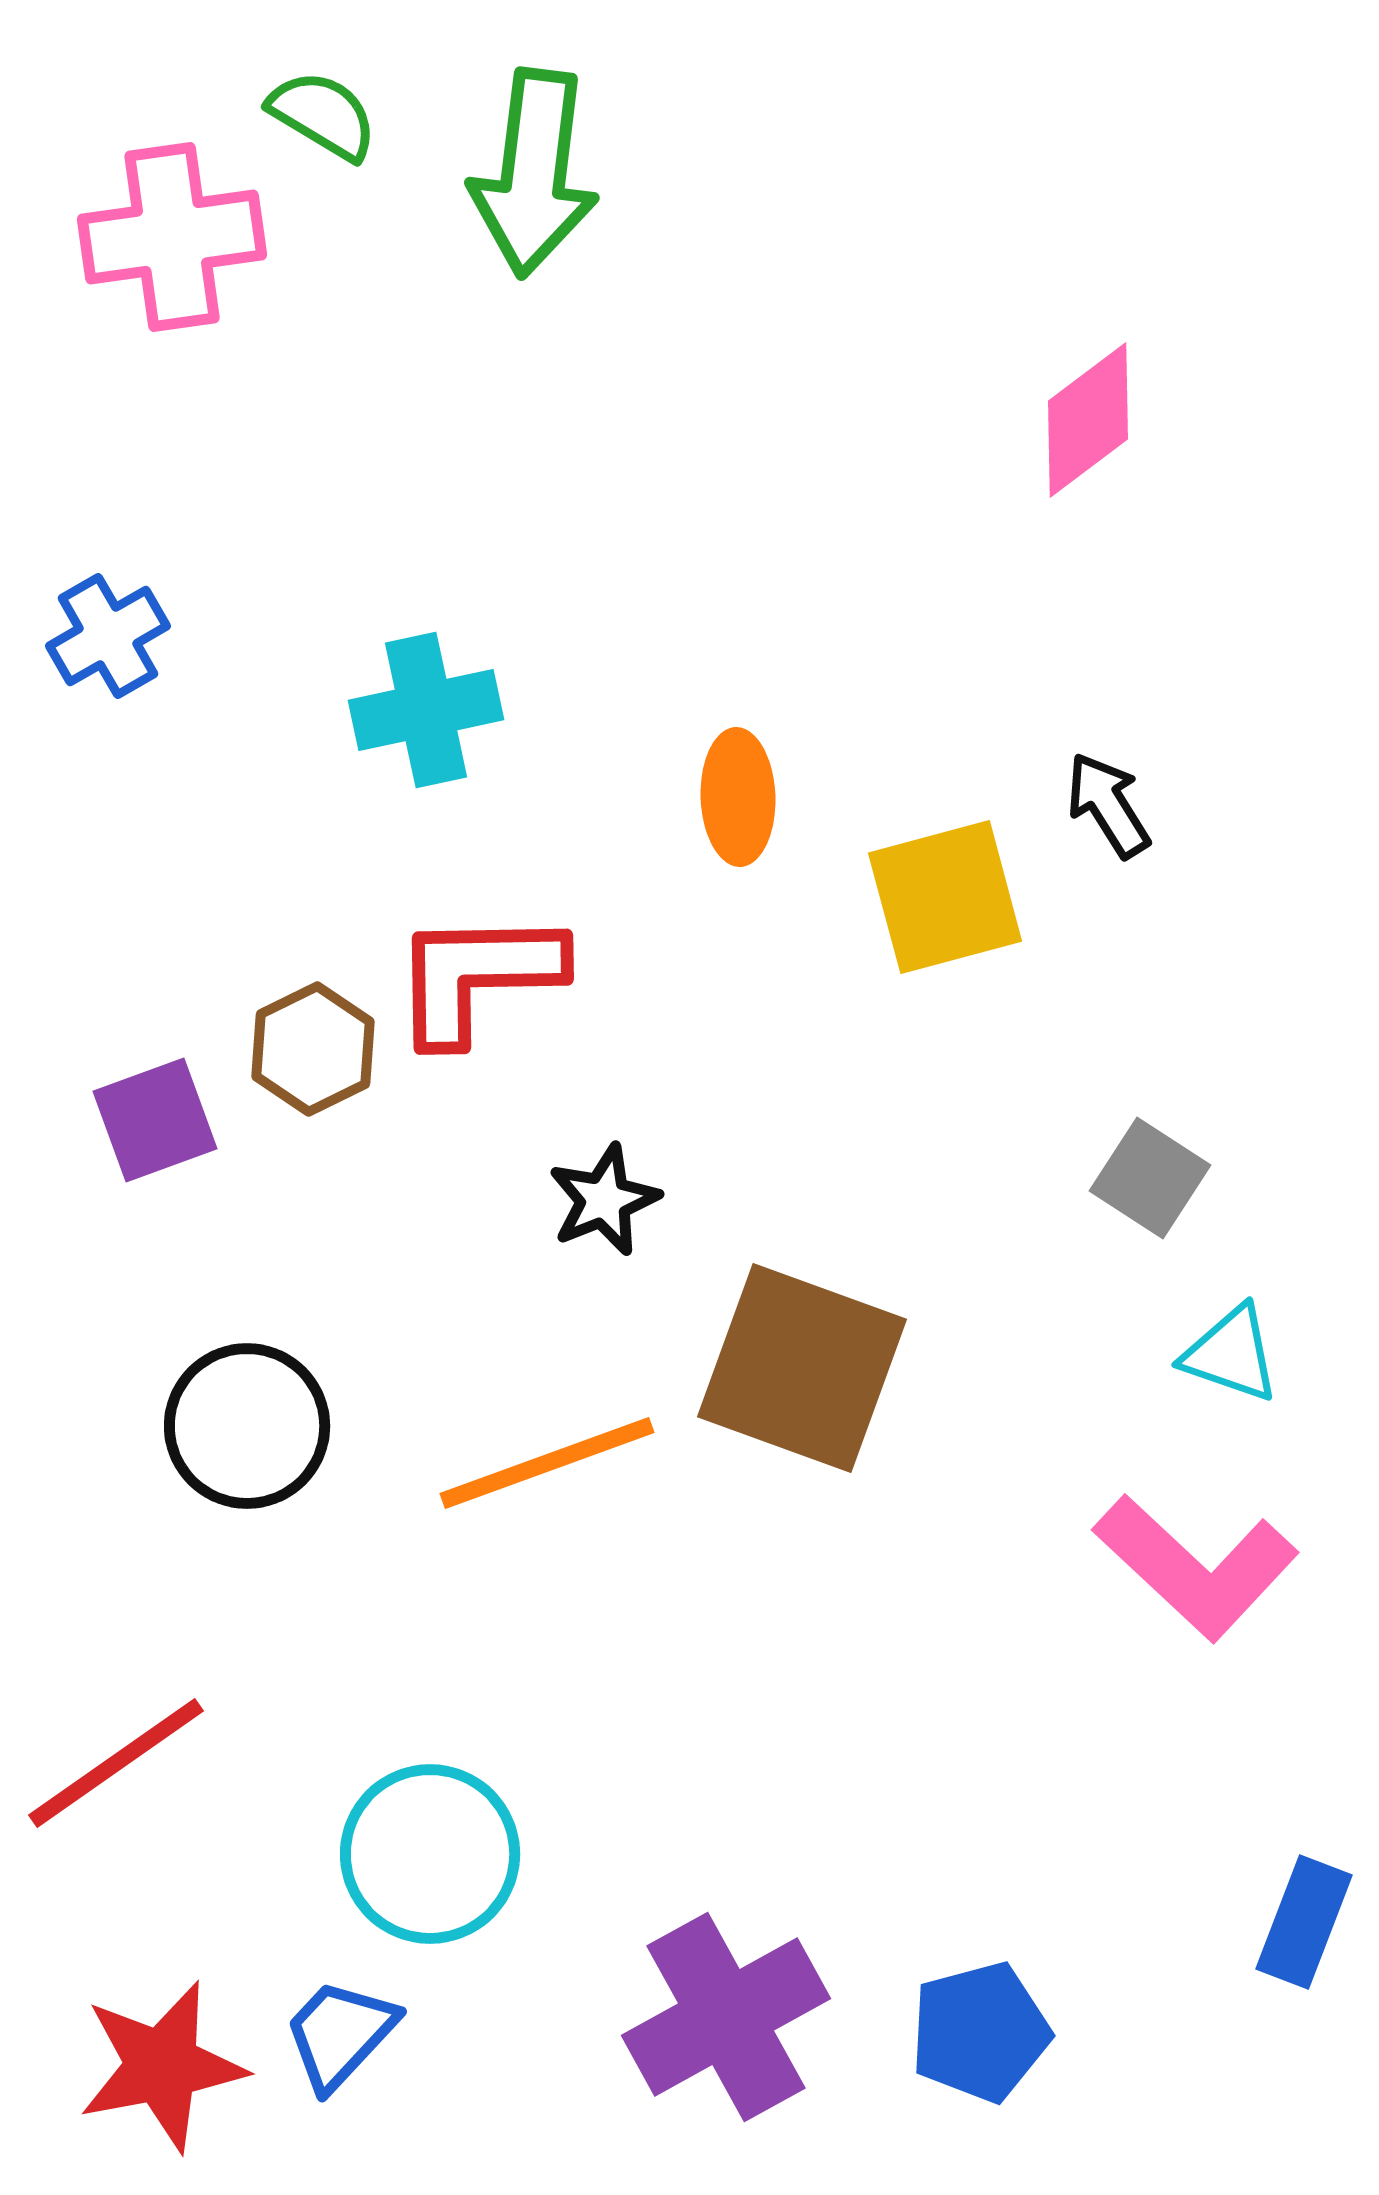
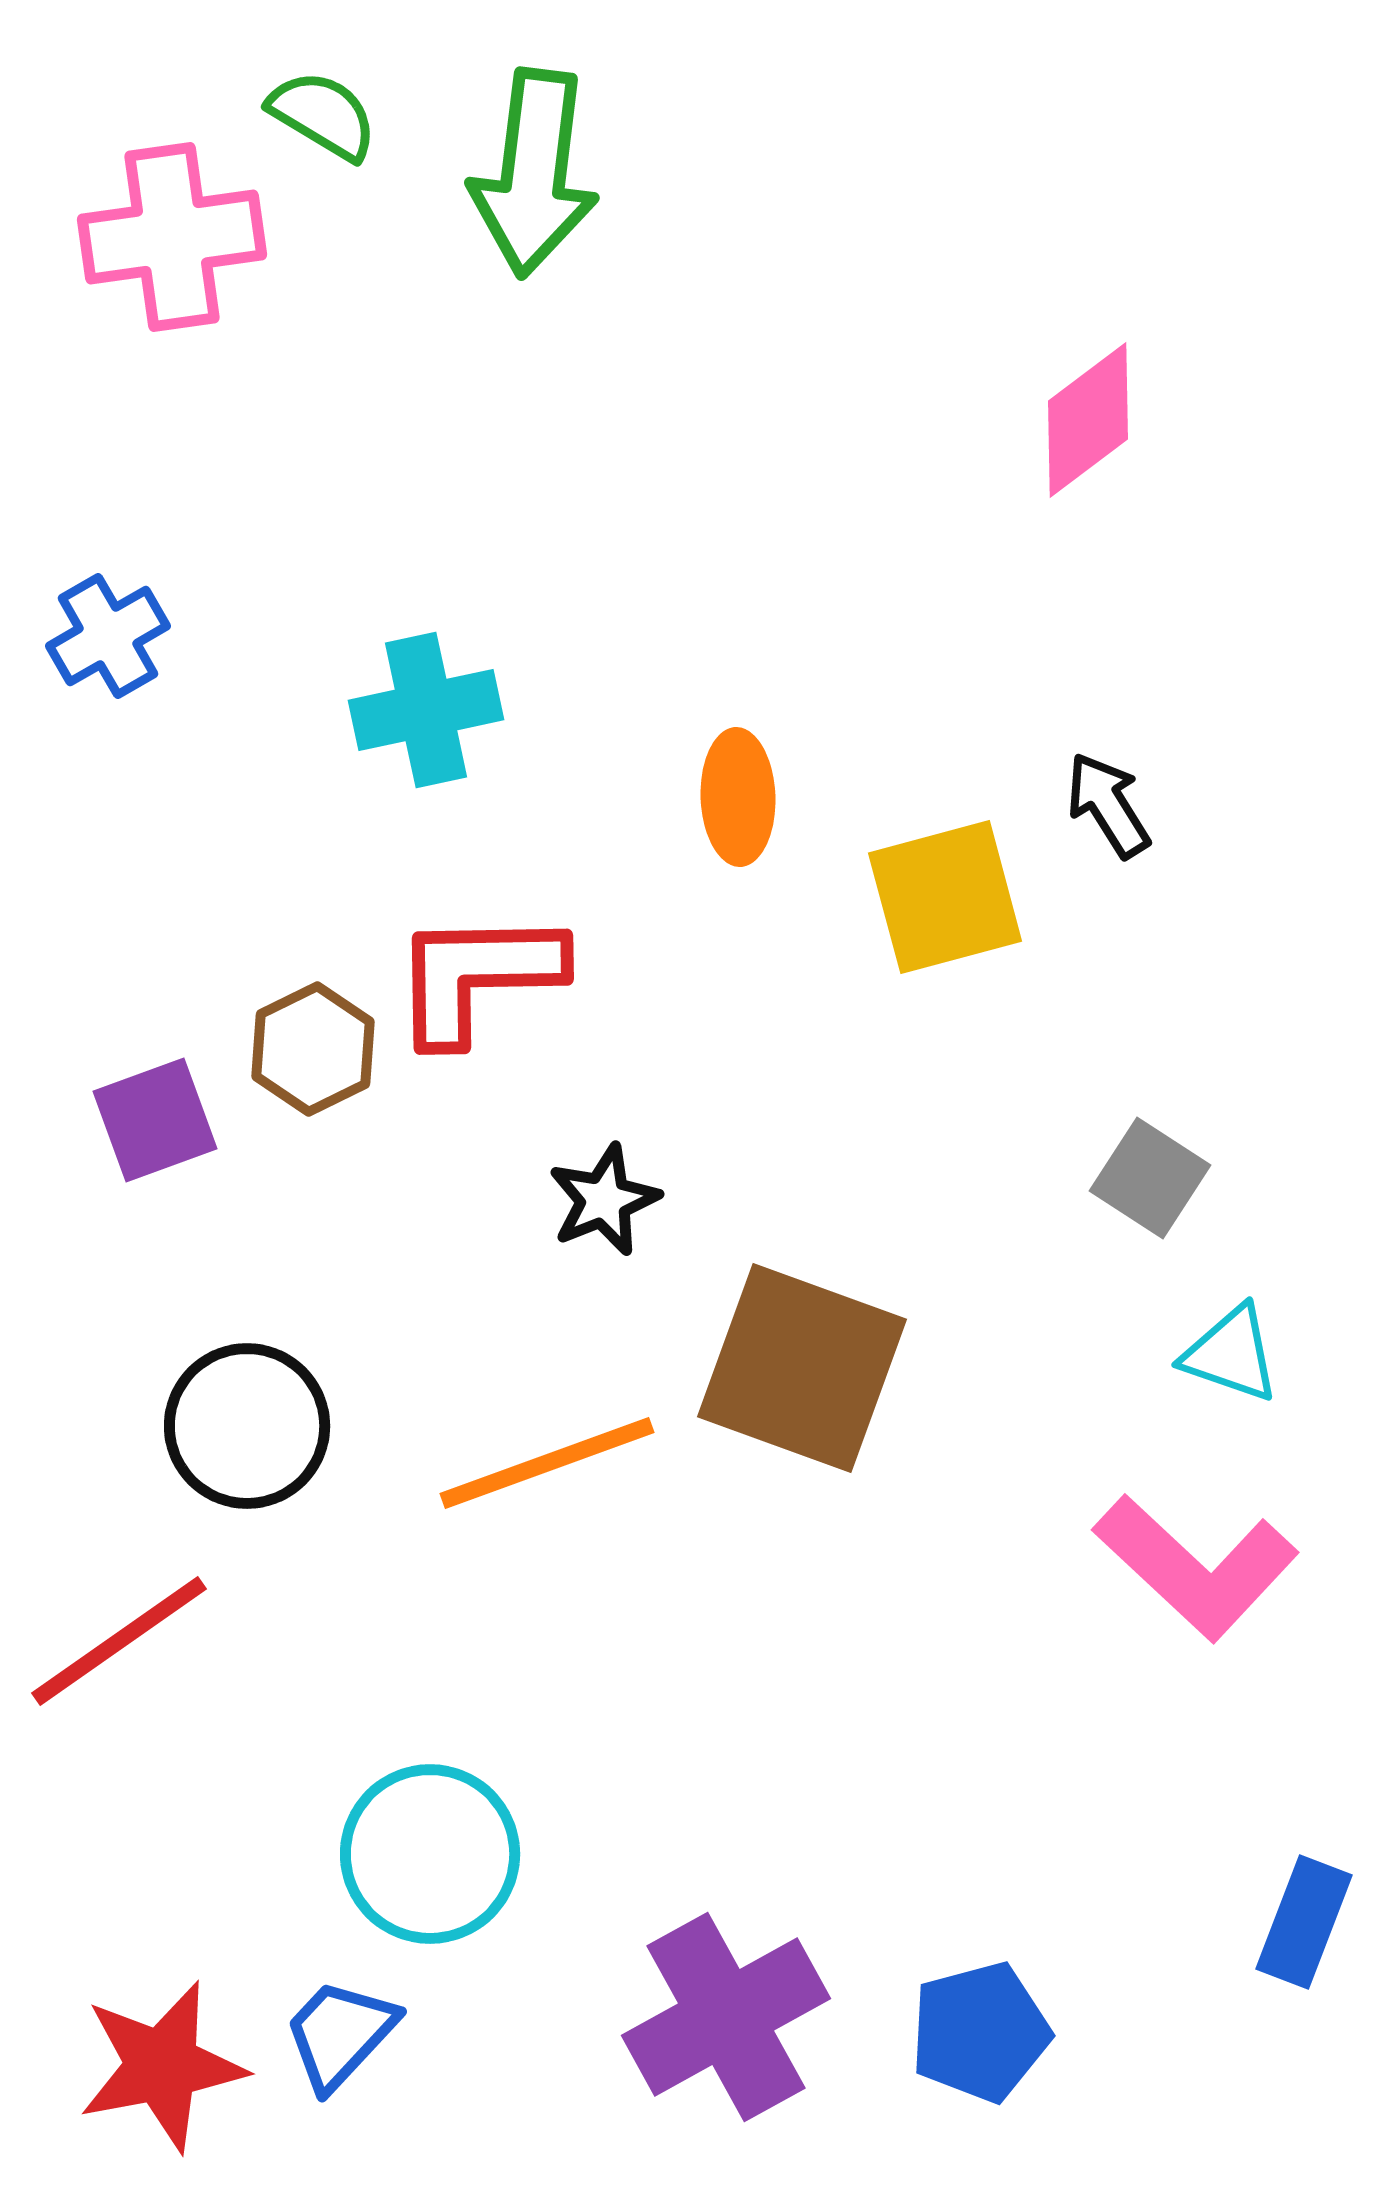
red line: moved 3 px right, 122 px up
